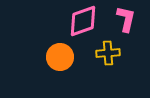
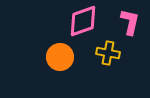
pink L-shape: moved 4 px right, 3 px down
yellow cross: rotated 15 degrees clockwise
